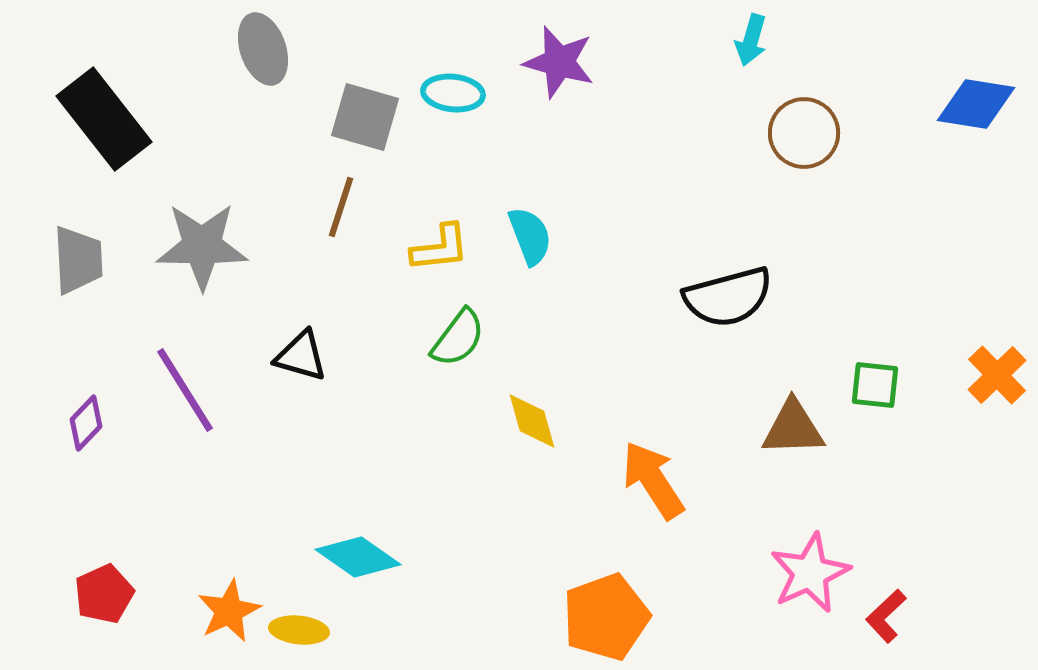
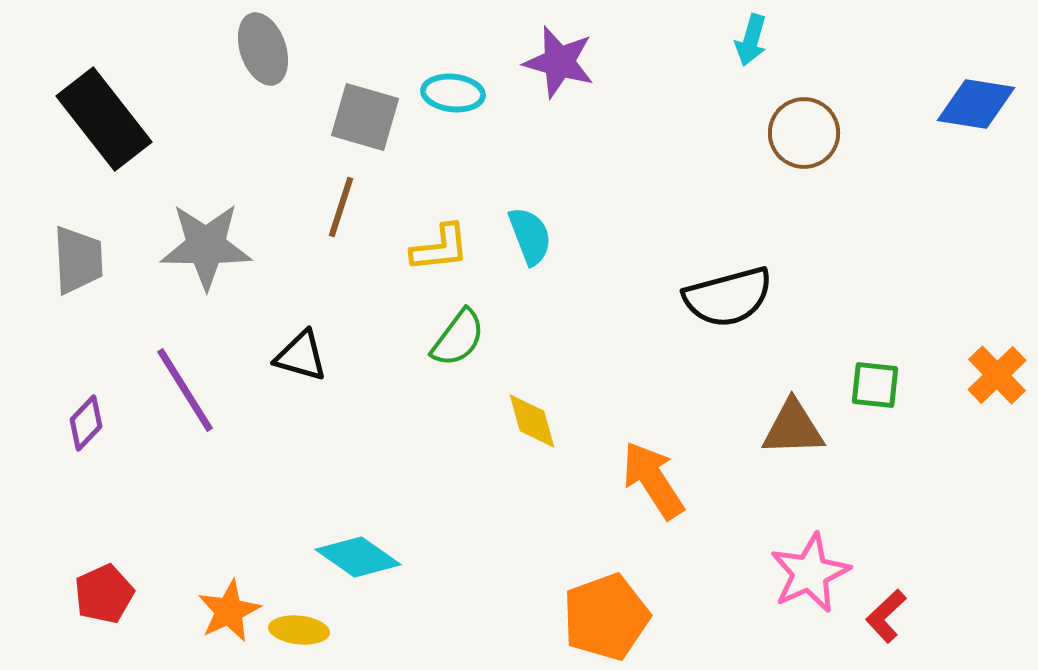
gray star: moved 4 px right
